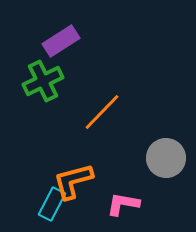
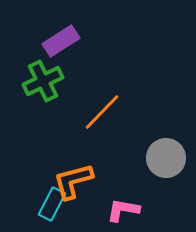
pink L-shape: moved 6 px down
